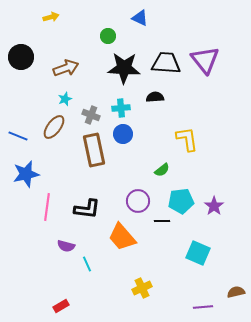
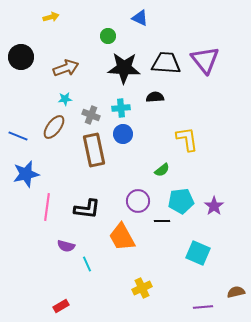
cyan star: rotated 16 degrees clockwise
orange trapezoid: rotated 12 degrees clockwise
